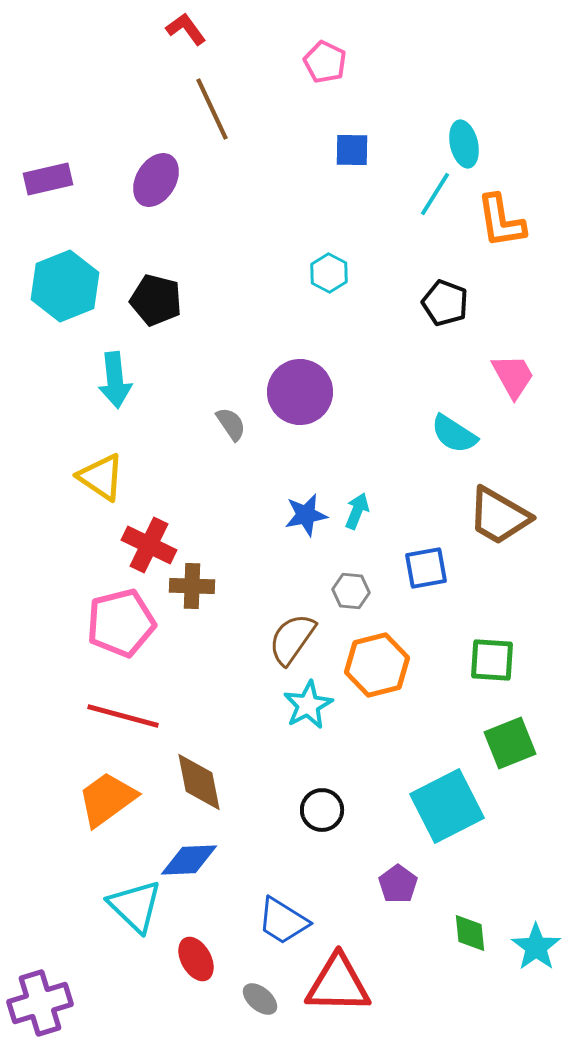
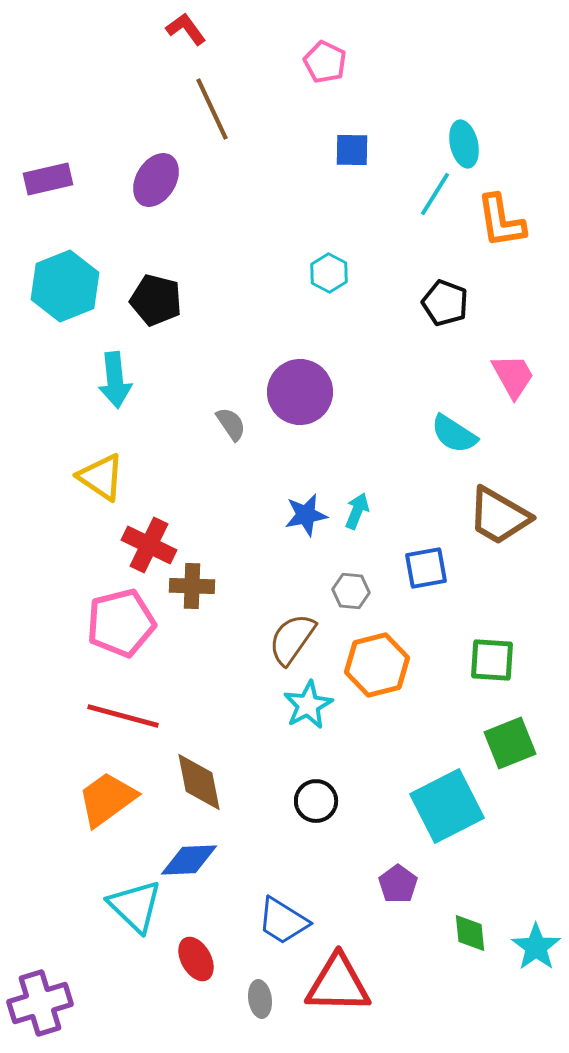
black circle at (322, 810): moved 6 px left, 9 px up
gray ellipse at (260, 999): rotated 42 degrees clockwise
